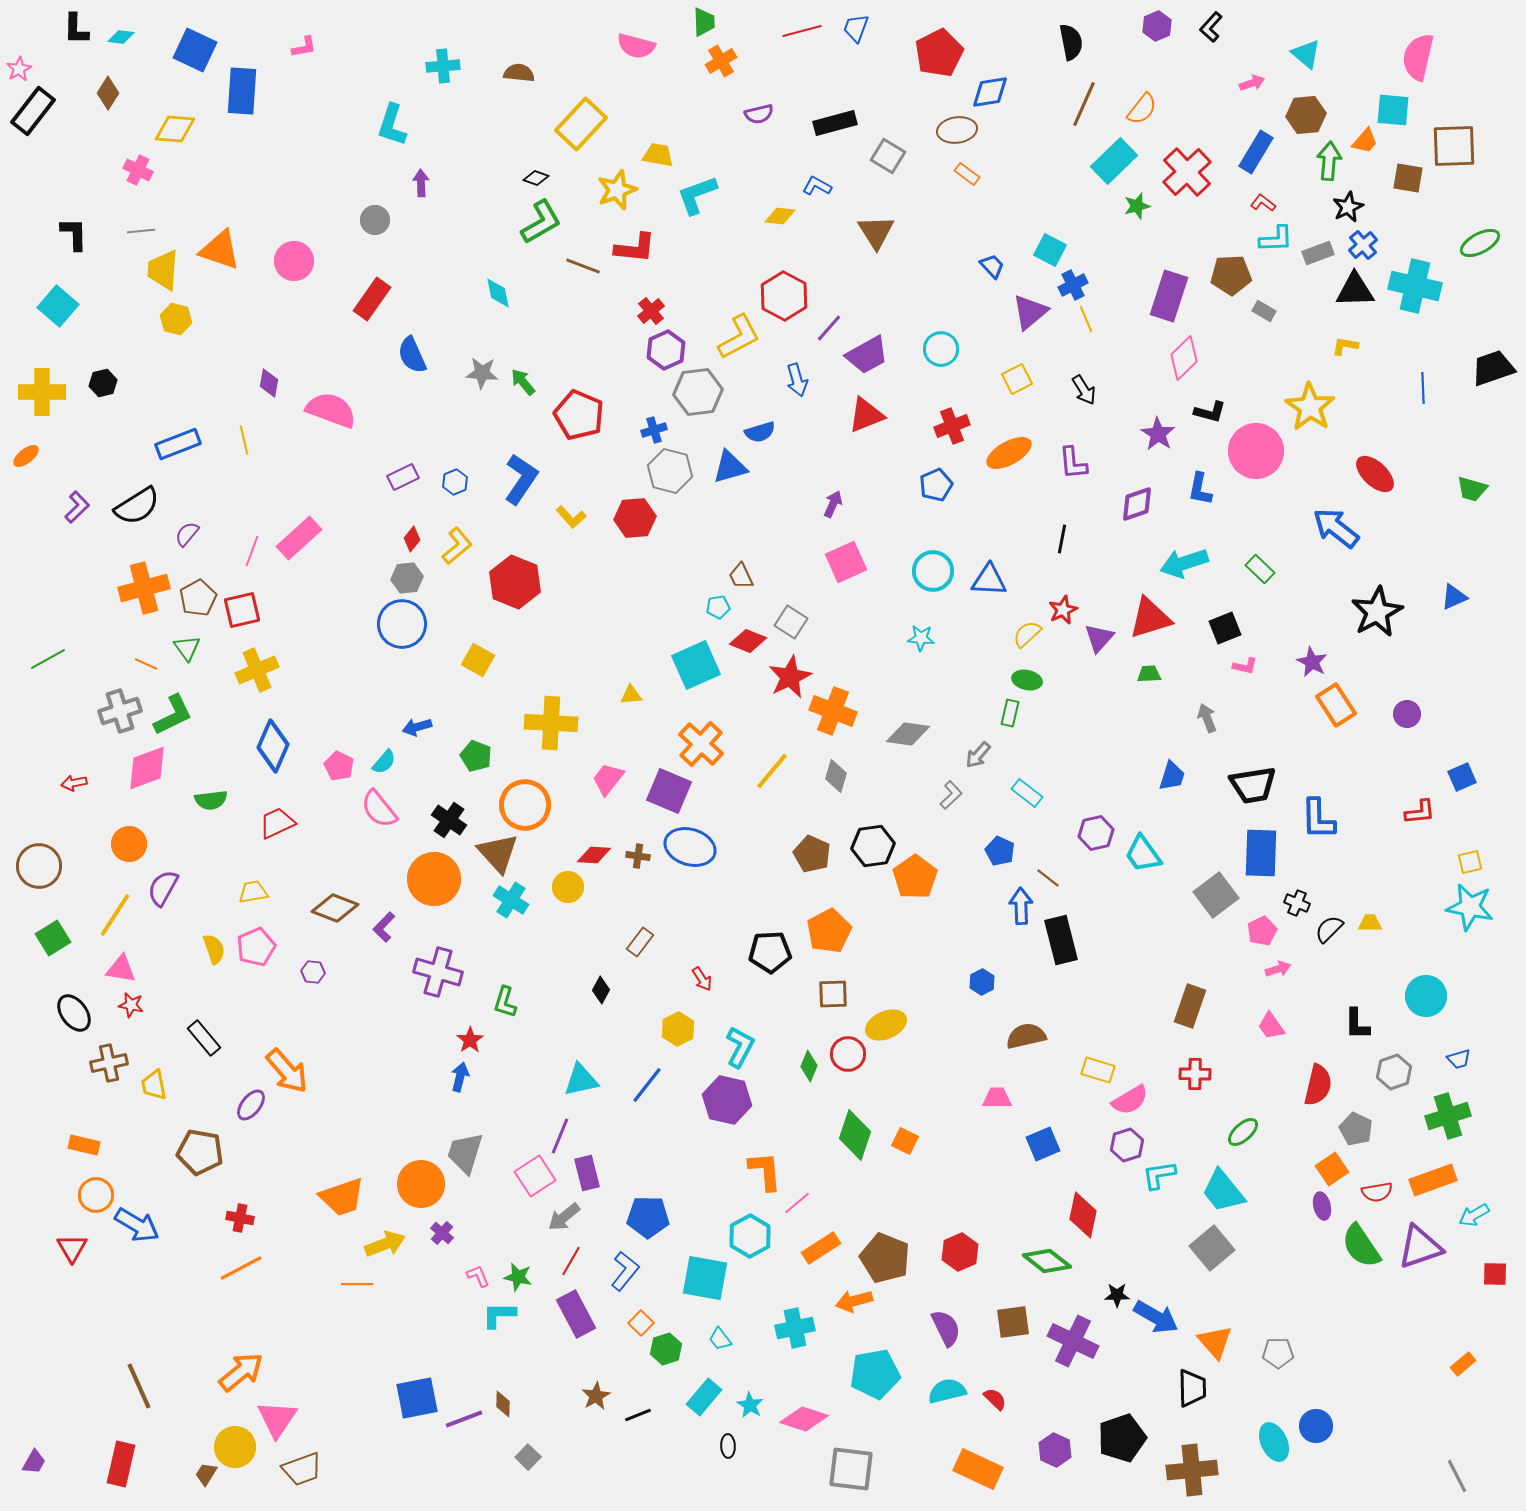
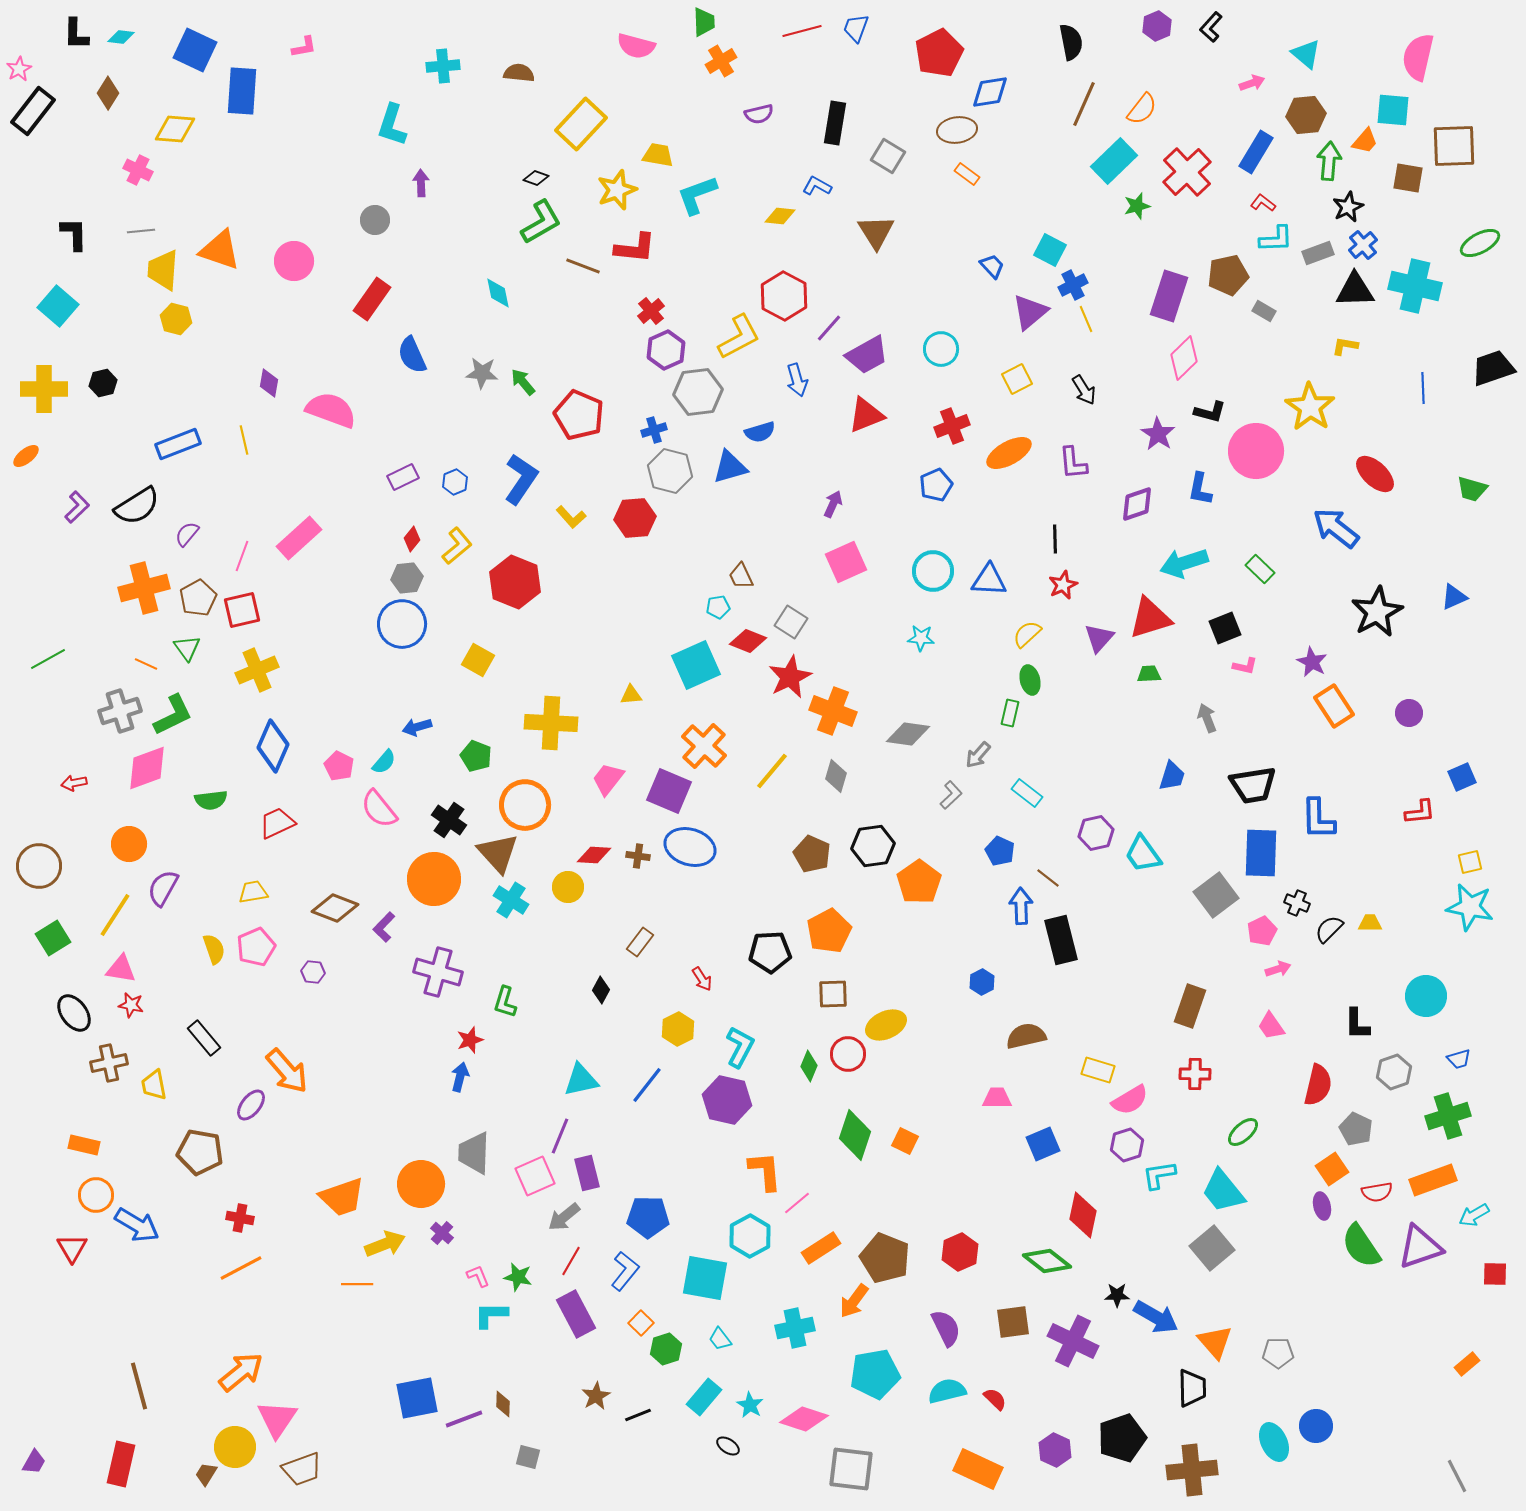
black L-shape at (76, 29): moved 5 px down
black rectangle at (835, 123): rotated 66 degrees counterclockwise
brown pentagon at (1231, 275): moved 3 px left; rotated 9 degrees counterclockwise
yellow cross at (42, 392): moved 2 px right, 3 px up
black line at (1062, 539): moved 7 px left; rotated 12 degrees counterclockwise
pink line at (252, 551): moved 10 px left, 5 px down
red star at (1063, 610): moved 25 px up
green ellipse at (1027, 680): moved 3 px right; rotated 64 degrees clockwise
orange rectangle at (1336, 705): moved 2 px left, 1 px down
purple circle at (1407, 714): moved 2 px right, 1 px up
orange cross at (701, 744): moved 3 px right, 2 px down
orange pentagon at (915, 877): moved 4 px right, 5 px down
red star at (470, 1040): rotated 16 degrees clockwise
gray trapezoid at (465, 1153): moved 9 px right; rotated 15 degrees counterclockwise
pink square at (535, 1176): rotated 9 degrees clockwise
orange arrow at (854, 1301): rotated 39 degrees counterclockwise
cyan L-shape at (499, 1315): moved 8 px left
orange rectangle at (1463, 1364): moved 4 px right
brown line at (139, 1386): rotated 9 degrees clockwise
black ellipse at (728, 1446): rotated 55 degrees counterclockwise
gray square at (528, 1457): rotated 30 degrees counterclockwise
